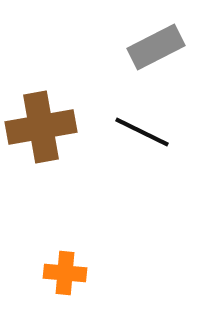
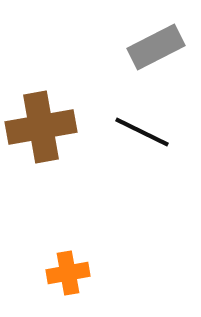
orange cross: moved 3 px right; rotated 15 degrees counterclockwise
